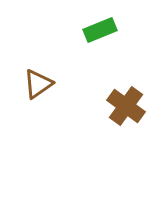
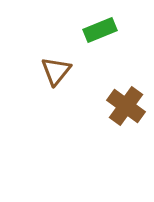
brown triangle: moved 18 px right, 13 px up; rotated 16 degrees counterclockwise
